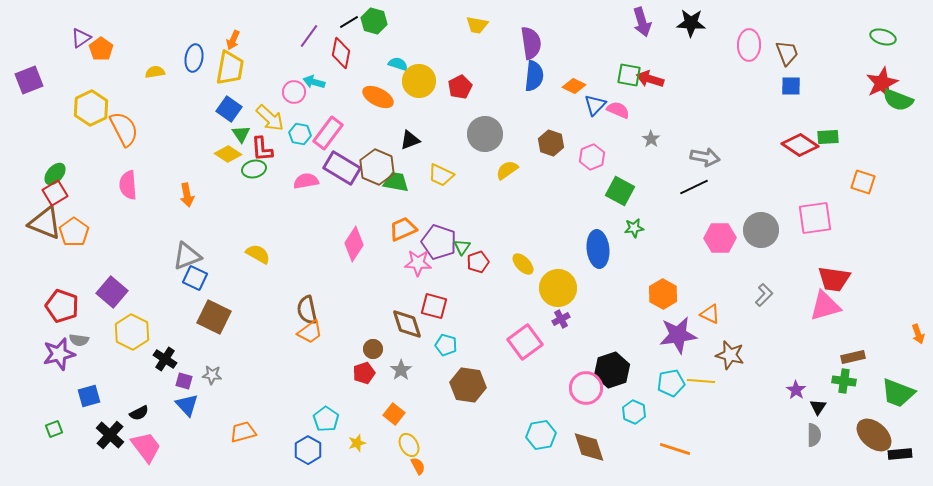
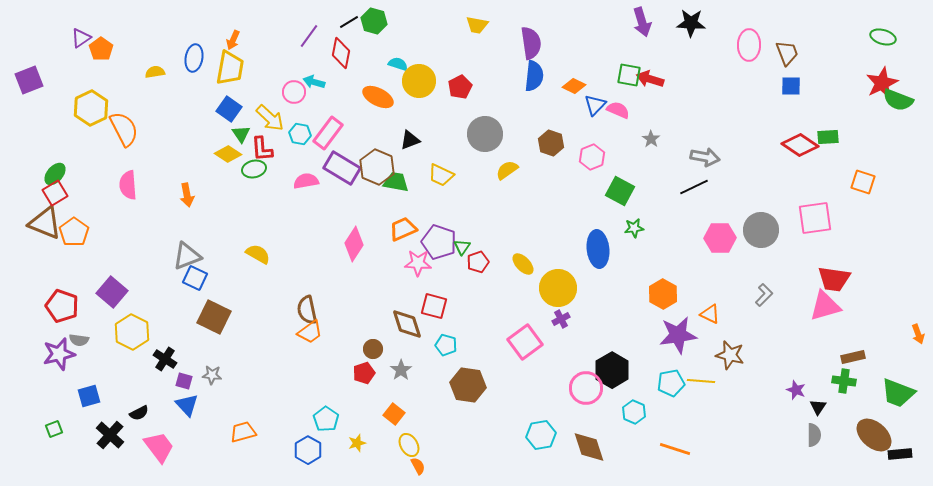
black hexagon at (612, 370): rotated 12 degrees counterclockwise
purple star at (796, 390): rotated 12 degrees counterclockwise
pink trapezoid at (146, 447): moved 13 px right
